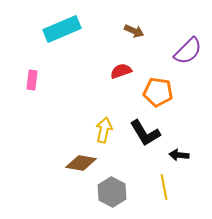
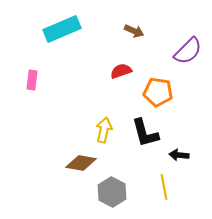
black L-shape: rotated 16 degrees clockwise
